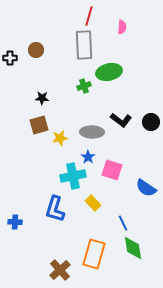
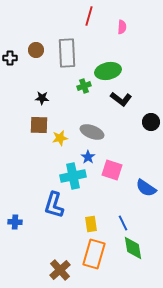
gray rectangle: moved 17 px left, 8 px down
green ellipse: moved 1 px left, 1 px up
black L-shape: moved 21 px up
brown square: rotated 18 degrees clockwise
gray ellipse: rotated 20 degrees clockwise
yellow rectangle: moved 2 px left, 21 px down; rotated 35 degrees clockwise
blue L-shape: moved 1 px left, 4 px up
